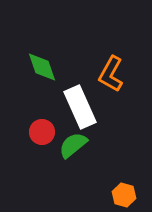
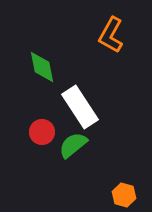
green diamond: rotated 8 degrees clockwise
orange L-shape: moved 39 px up
white rectangle: rotated 9 degrees counterclockwise
